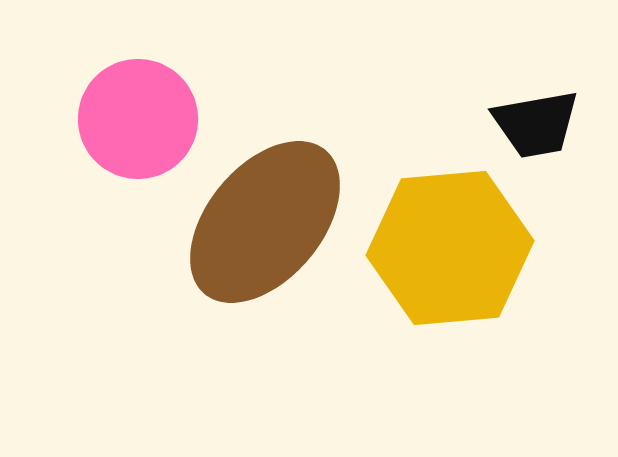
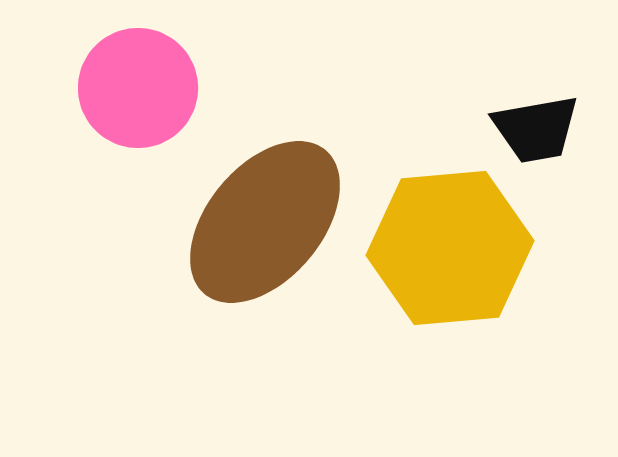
pink circle: moved 31 px up
black trapezoid: moved 5 px down
